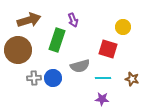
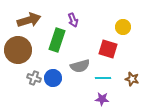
gray cross: rotated 24 degrees clockwise
